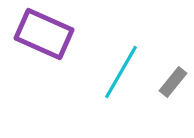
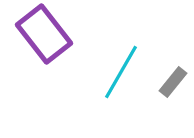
purple rectangle: rotated 28 degrees clockwise
